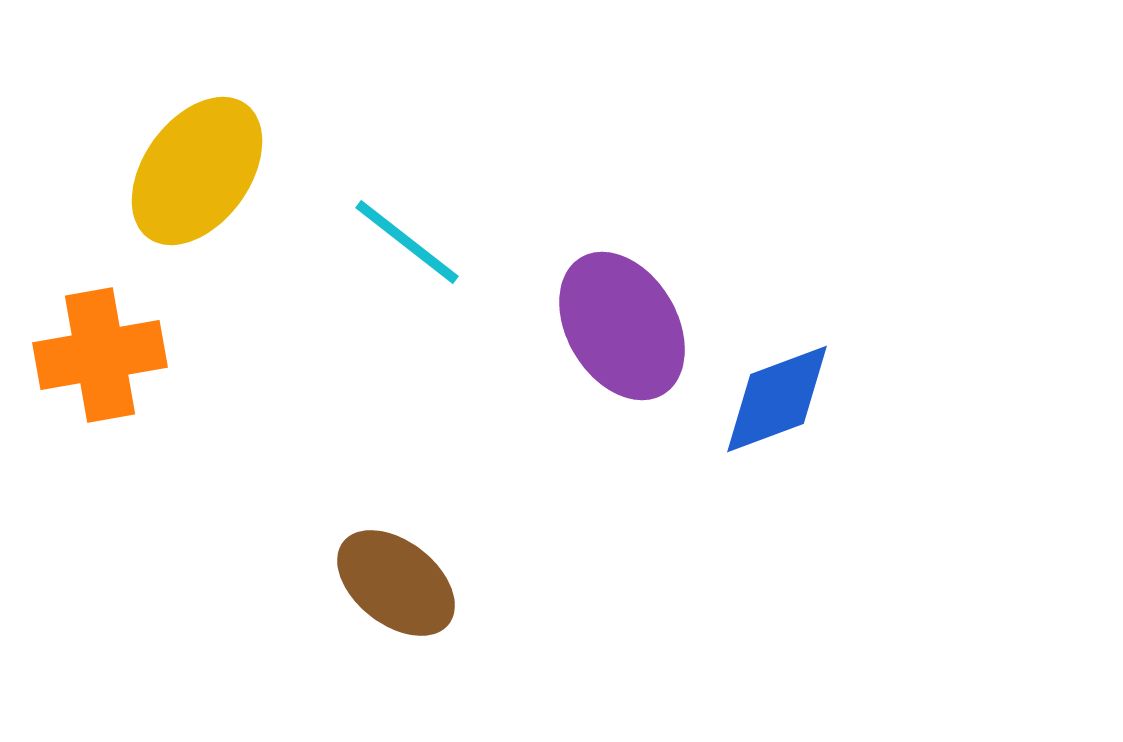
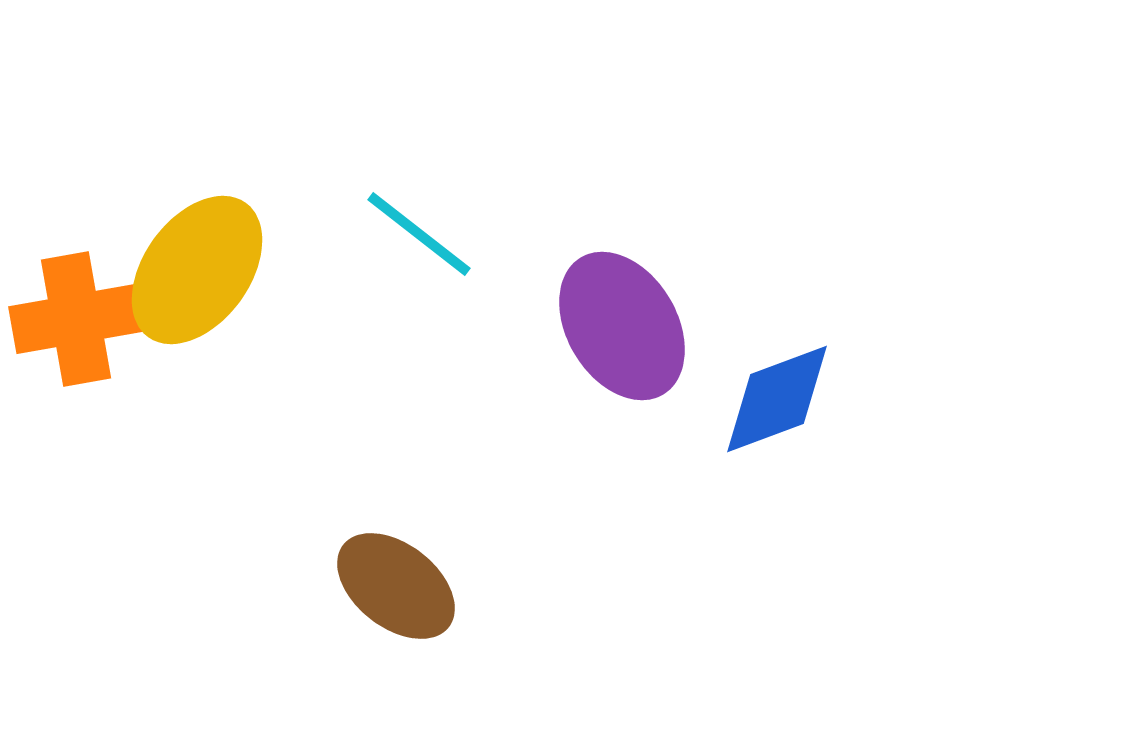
yellow ellipse: moved 99 px down
cyan line: moved 12 px right, 8 px up
orange cross: moved 24 px left, 36 px up
brown ellipse: moved 3 px down
